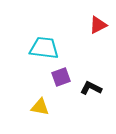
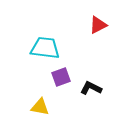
cyan trapezoid: moved 1 px right
